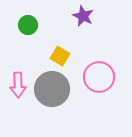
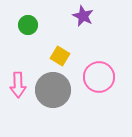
gray circle: moved 1 px right, 1 px down
